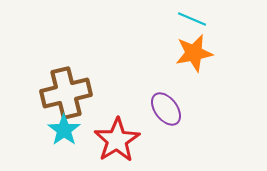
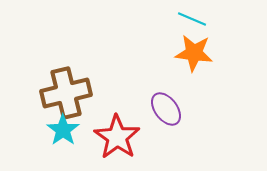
orange star: rotated 18 degrees clockwise
cyan star: moved 1 px left
red star: moved 3 px up; rotated 6 degrees counterclockwise
